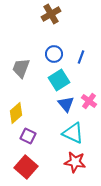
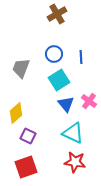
brown cross: moved 6 px right
blue line: rotated 24 degrees counterclockwise
red square: rotated 30 degrees clockwise
